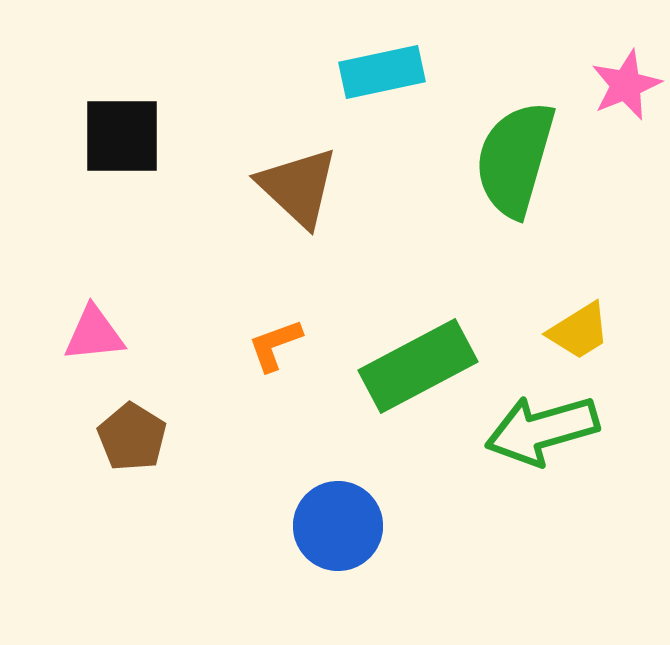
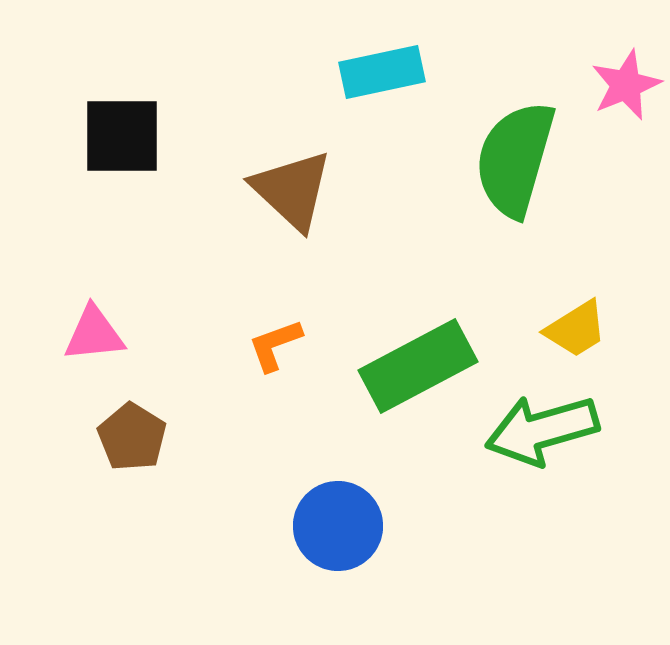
brown triangle: moved 6 px left, 3 px down
yellow trapezoid: moved 3 px left, 2 px up
